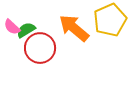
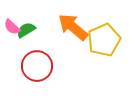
yellow pentagon: moved 6 px left, 20 px down
orange arrow: moved 1 px left, 1 px up
red circle: moved 3 px left, 18 px down
